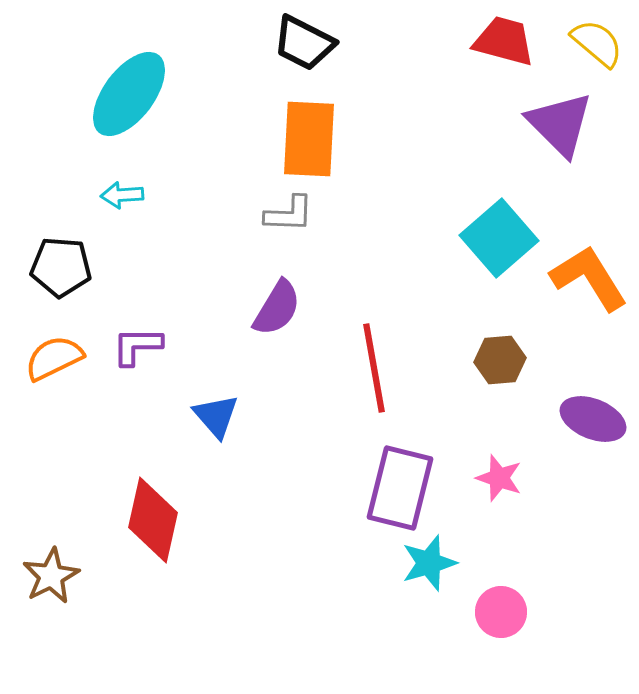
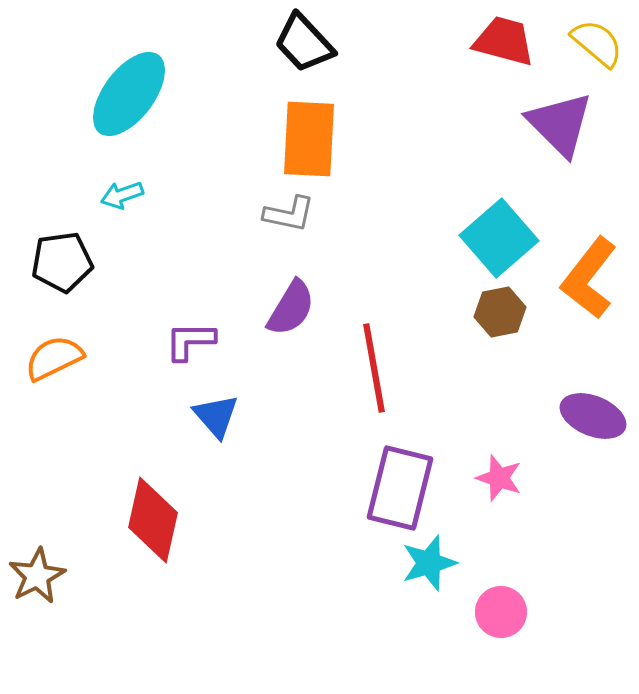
black trapezoid: rotated 20 degrees clockwise
cyan arrow: rotated 15 degrees counterclockwise
gray L-shape: rotated 10 degrees clockwise
black pentagon: moved 1 px right, 5 px up; rotated 12 degrees counterclockwise
orange L-shape: rotated 110 degrees counterclockwise
purple semicircle: moved 14 px right
purple L-shape: moved 53 px right, 5 px up
brown hexagon: moved 48 px up; rotated 6 degrees counterclockwise
purple ellipse: moved 3 px up
brown star: moved 14 px left
